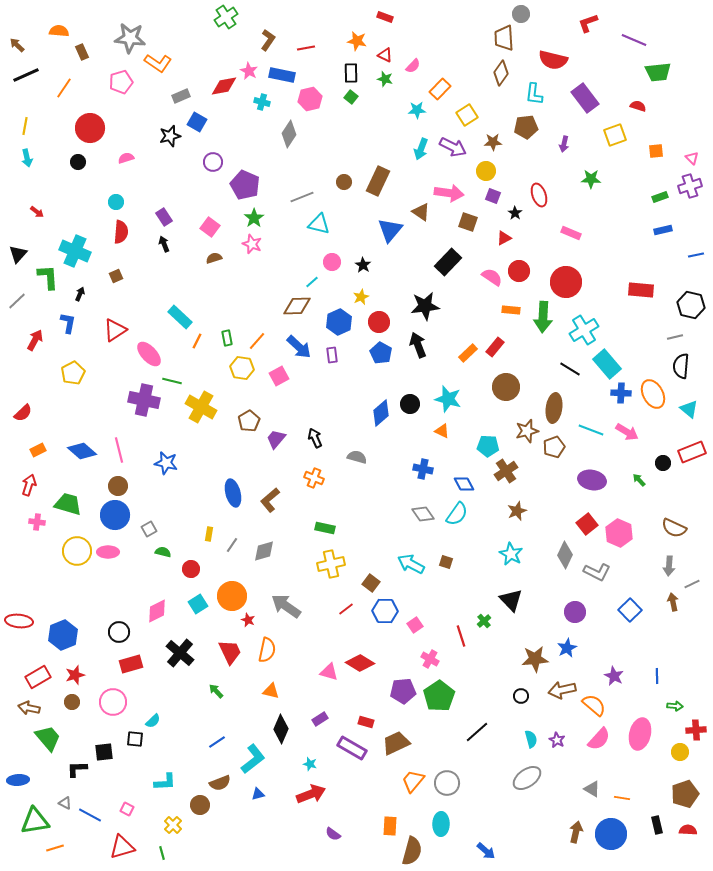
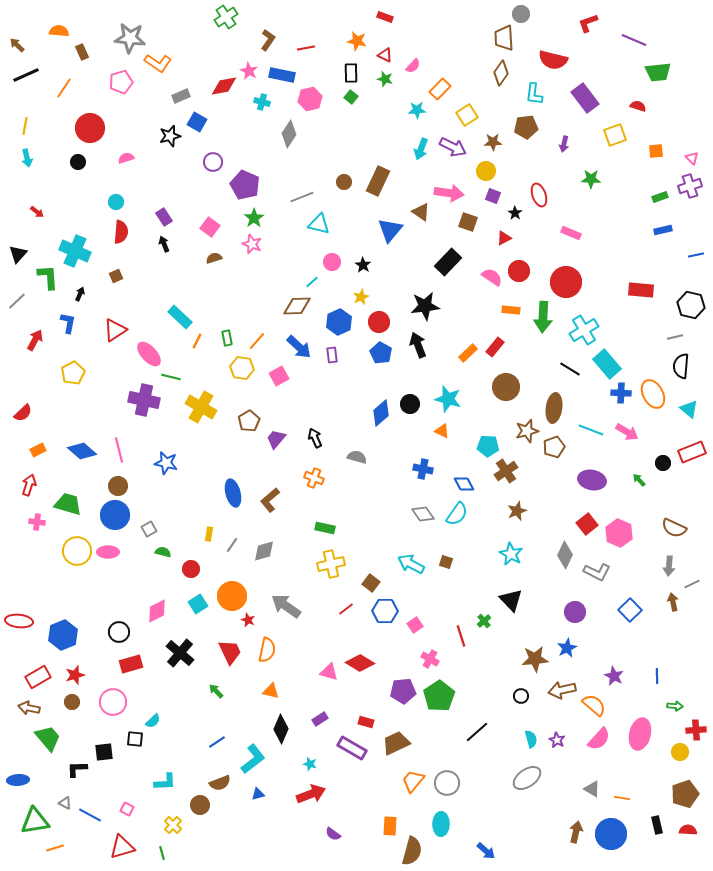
green line at (172, 381): moved 1 px left, 4 px up
